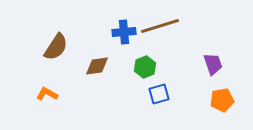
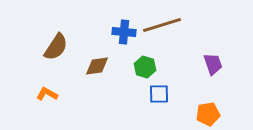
brown line: moved 2 px right, 1 px up
blue cross: rotated 10 degrees clockwise
green hexagon: rotated 20 degrees counterclockwise
blue square: rotated 15 degrees clockwise
orange pentagon: moved 14 px left, 14 px down
